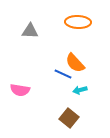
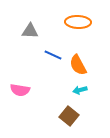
orange semicircle: moved 3 px right, 2 px down; rotated 15 degrees clockwise
blue line: moved 10 px left, 19 px up
brown square: moved 2 px up
